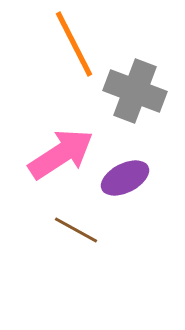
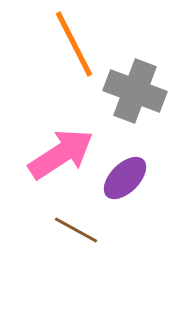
purple ellipse: rotated 18 degrees counterclockwise
